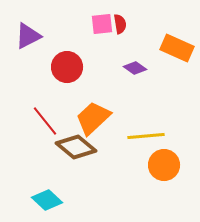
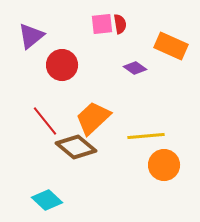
purple triangle: moved 3 px right; rotated 12 degrees counterclockwise
orange rectangle: moved 6 px left, 2 px up
red circle: moved 5 px left, 2 px up
